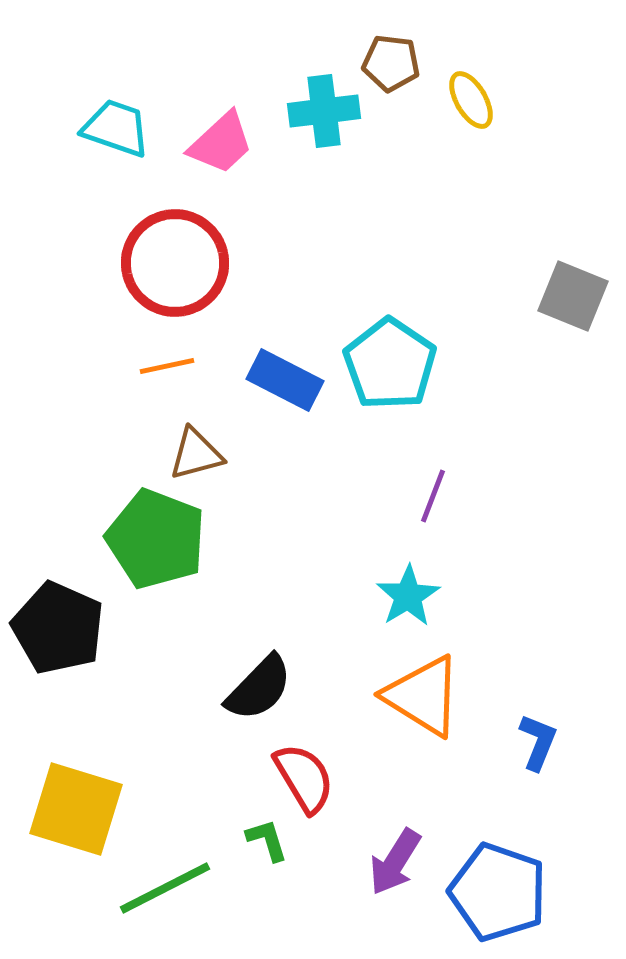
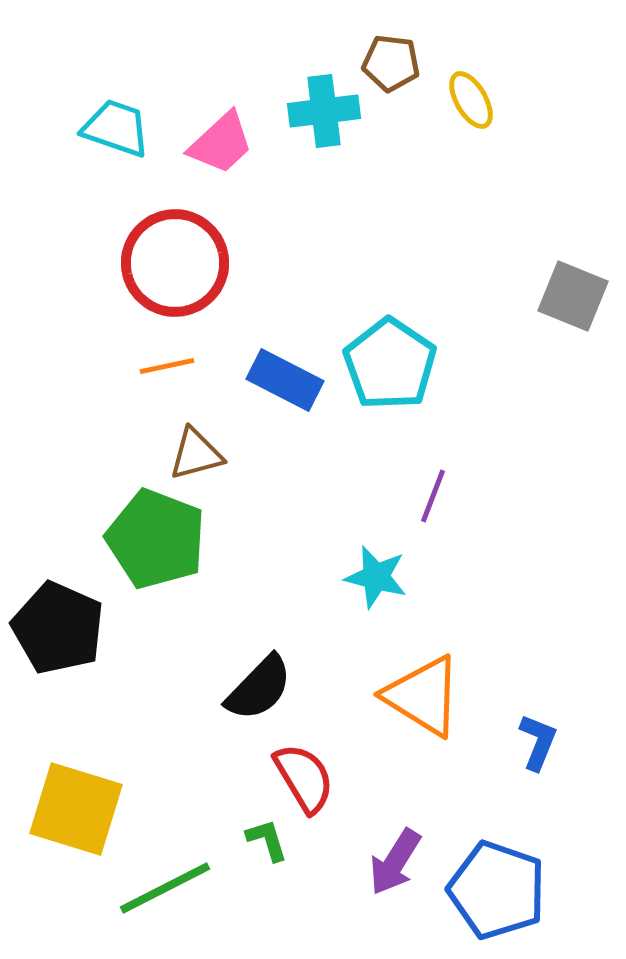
cyan star: moved 32 px left, 19 px up; rotated 26 degrees counterclockwise
blue pentagon: moved 1 px left, 2 px up
